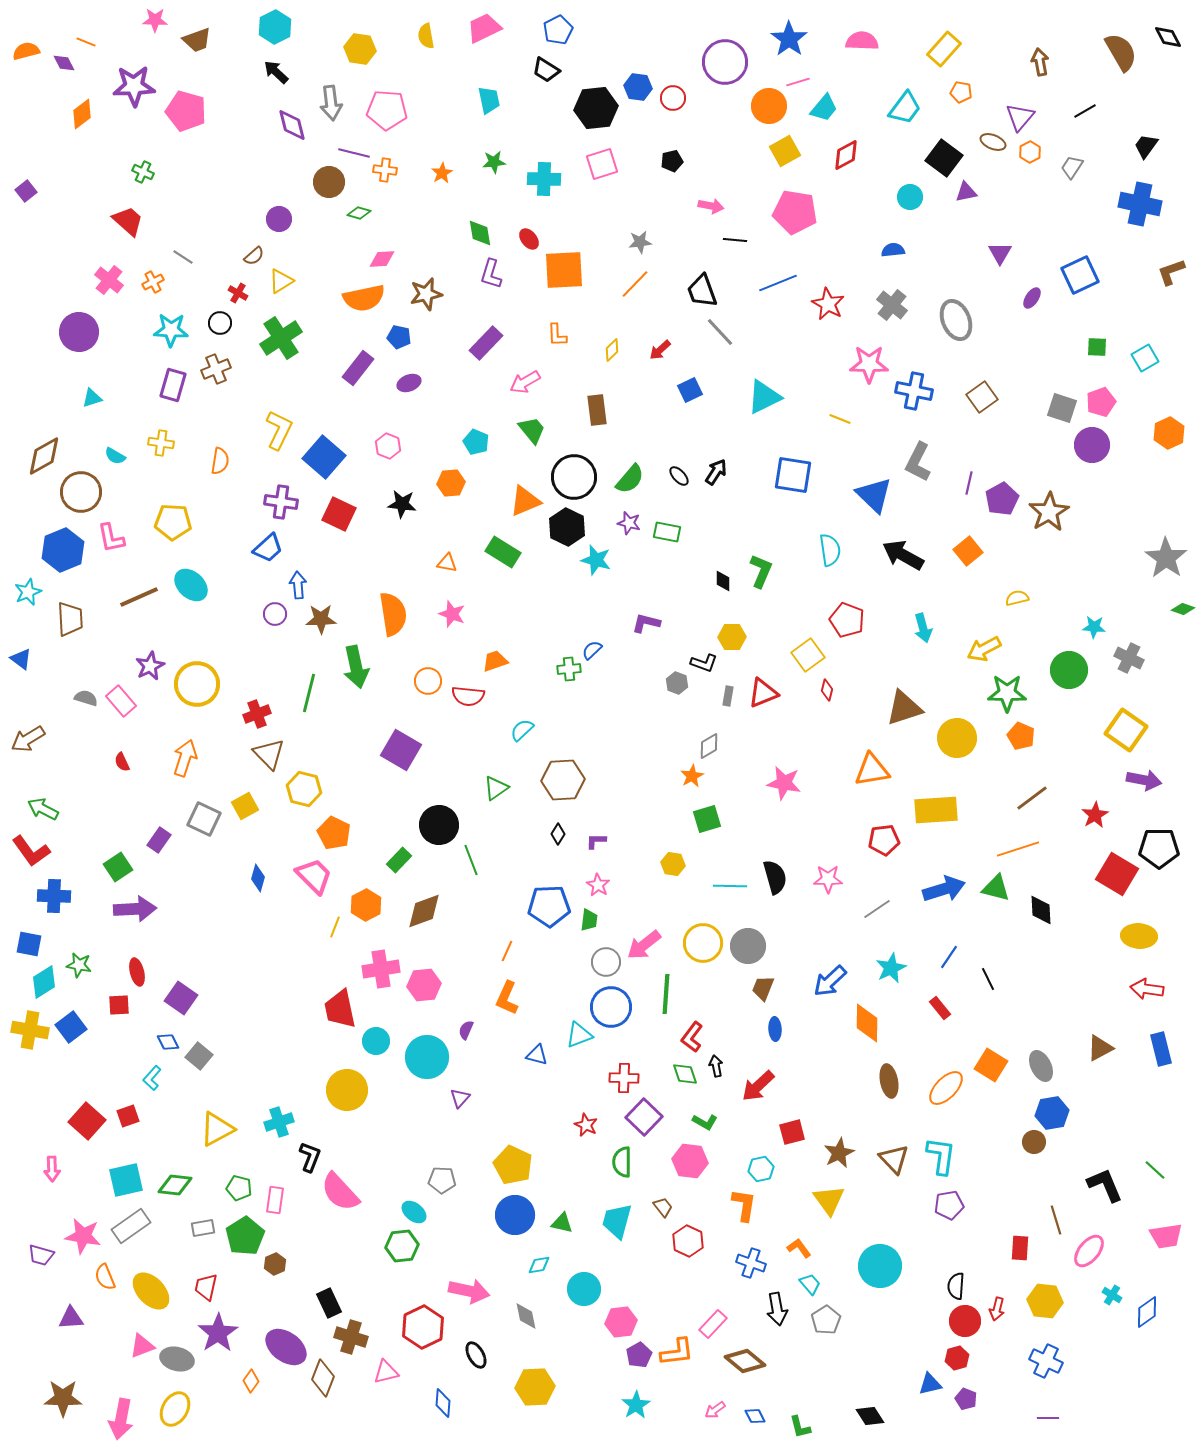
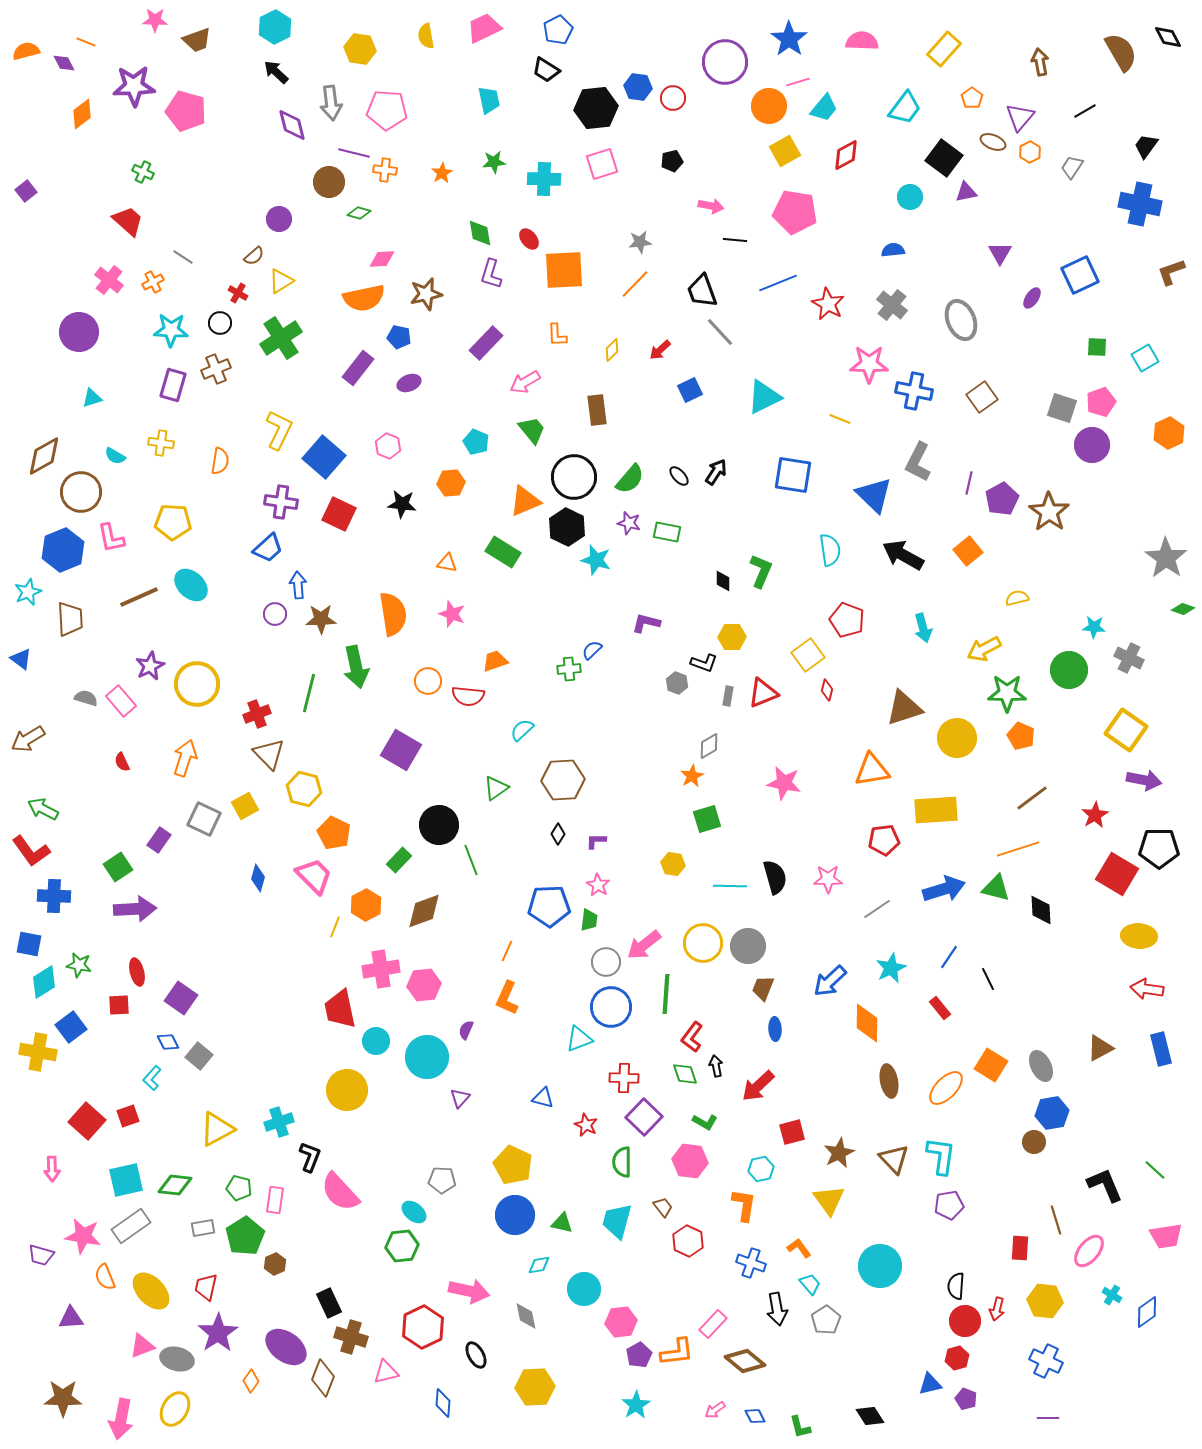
orange pentagon at (961, 92): moved 11 px right, 6 px down; rotated 25 degrees clockwise
gray ellipse at (956, 320): moved 5 px right
brown star at (1049, 512): rotated 6 degrees counterclockwise
yellow cross at (30, 1030): moved 8 px right, 22 px down
cyan triangle at (579, 1035): moved 4 px down
blue triangle at (537, 1055): moved 6 px right, 43 px down
